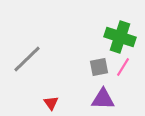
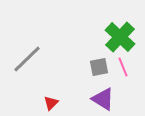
green cross: rotated 24 degrees clockwise
pink line: rotated 54 degrees counterclockwise
purple triangle: rotated 30 degrees clockwise
red triangle: rotated 21 degrees clockwise
